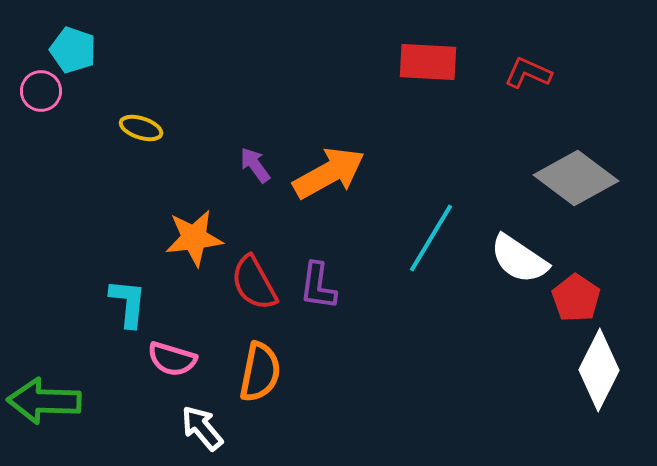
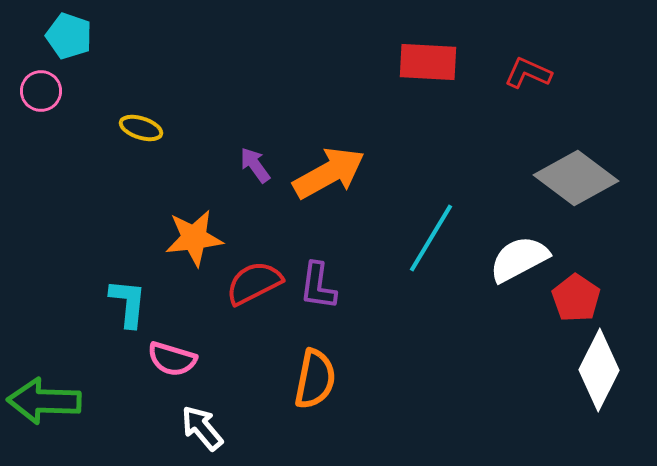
cyan pentagon: moved 4 px left, 14 px up
white semicircle: rotated 118 degrees clockwise
red semicircle: rotated 92 degrees clockwise
orange semicircle: moved 55 px right, 7 px down
